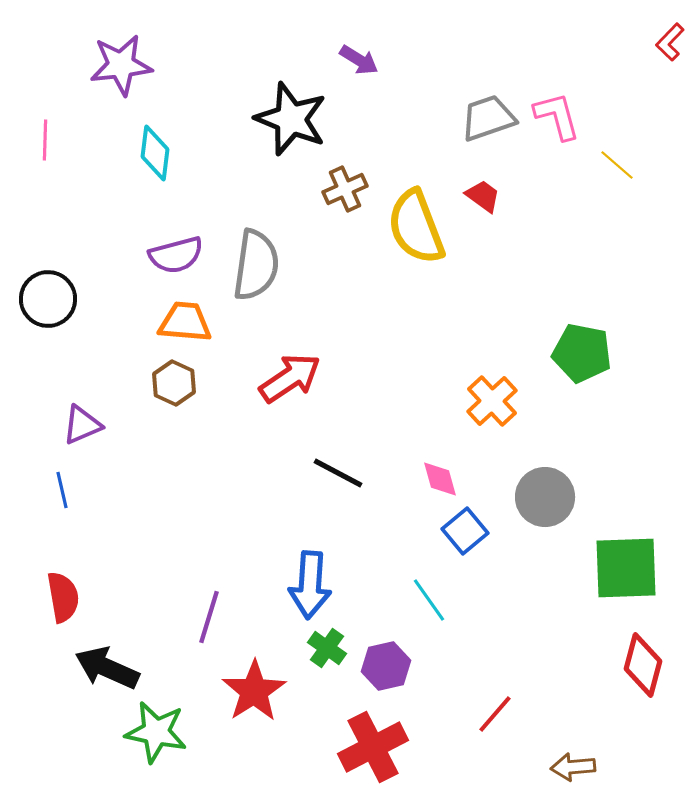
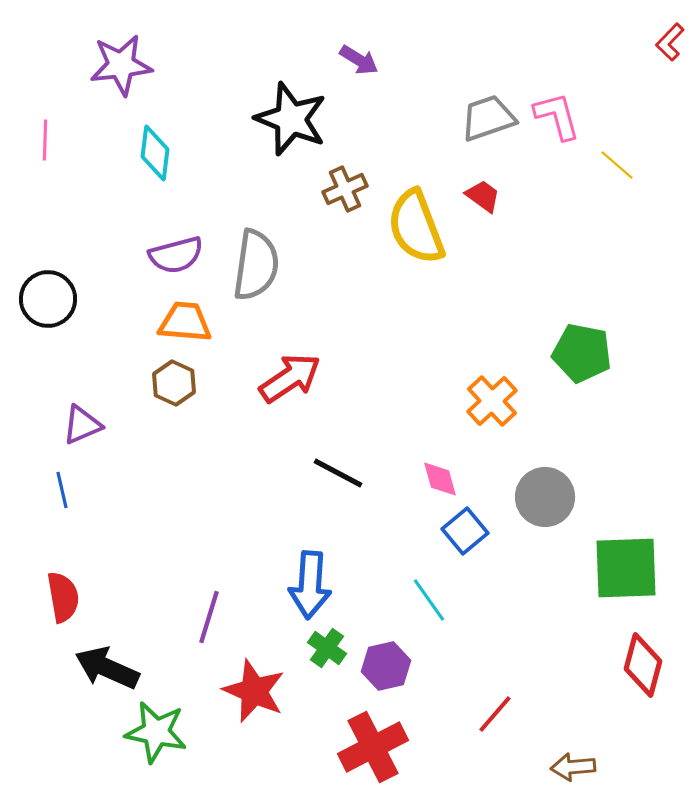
red star: rotated 16 degrees counterclockwise
